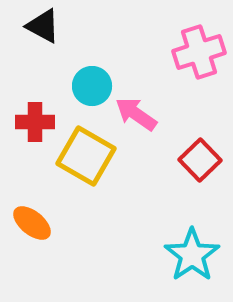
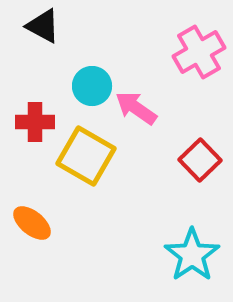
pink cross: rotated 12 degrees counterclockwise
pink arrow: moved 6 px up
